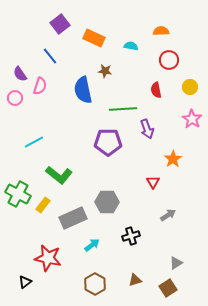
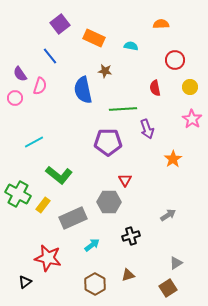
orange semicircle: moved 7 px up
red circle: moved 6 px right
red semicircle: moved 1 px left, 2 px up
red triangle: moved 28 px left, 2 px up
gray hexagon: moved 2 px right
brown triangle: moved 7 px left, 5 px up
